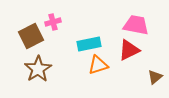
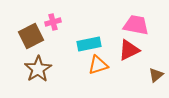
brown triangle: moved 1 px right, 2 px up
